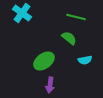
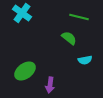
green line: moved 3 px right
green ellipse: moved 19 px left, 10 px down
